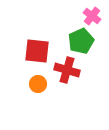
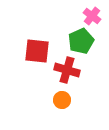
orange circle: moved 24 px right, 16 px down
